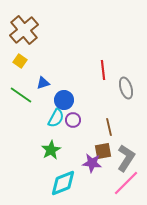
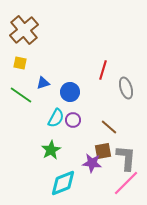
yellow square: moved 2 px down; rotated 24 degrees counterclockwise
red line: rotated 24 degrees clockwise
blue circle: moved 6 px right, 8 px up
brown line: rotated 36 degrees counterclockwise
gray L-shape: rotated 28 degrees counterclockwise
